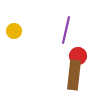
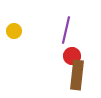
red circle: moved 6 px left
brown rectangle: moved 3 px right
